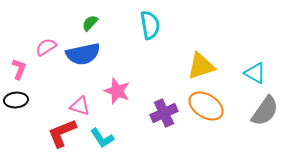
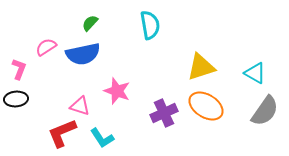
yellow triangle: moved 1 px down
black ellipse: moved 1 px up
